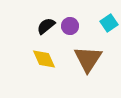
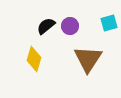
cyan square: rotated 18 degrees clockwise
yellow diamond: moved 10 px left; rotated 40 degrees clockwise
